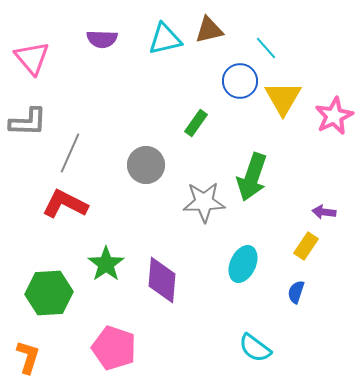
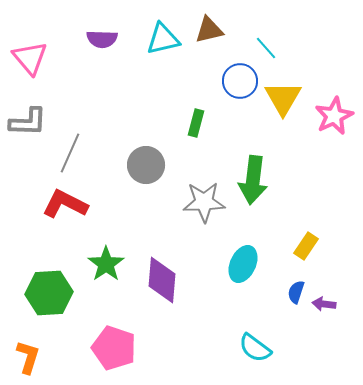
cyan triangle: moved 2 px left
pink triangle: moved 2 px left
green rectangle: rotated 20 degrees counterclockwise
green arrow: moved 1 px right, 3 px down; rotated 12 degrees counterclockwise
purple arrow: moved 92 px down
